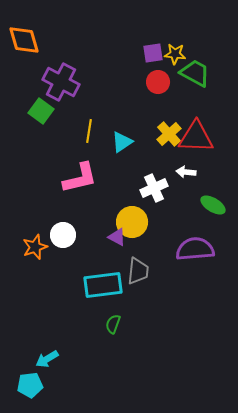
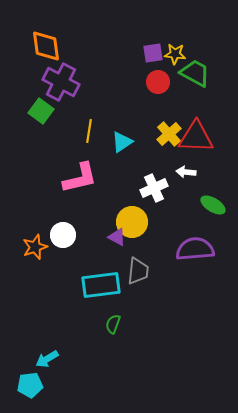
orange diamond: moved 22 px right, 6 px down; rotated 8 degrees clockwise
cyan rectangle: moved 2 px left
